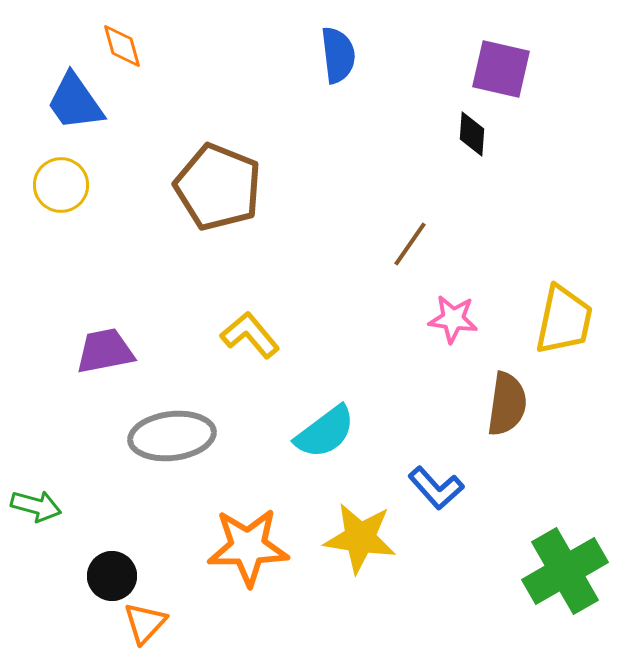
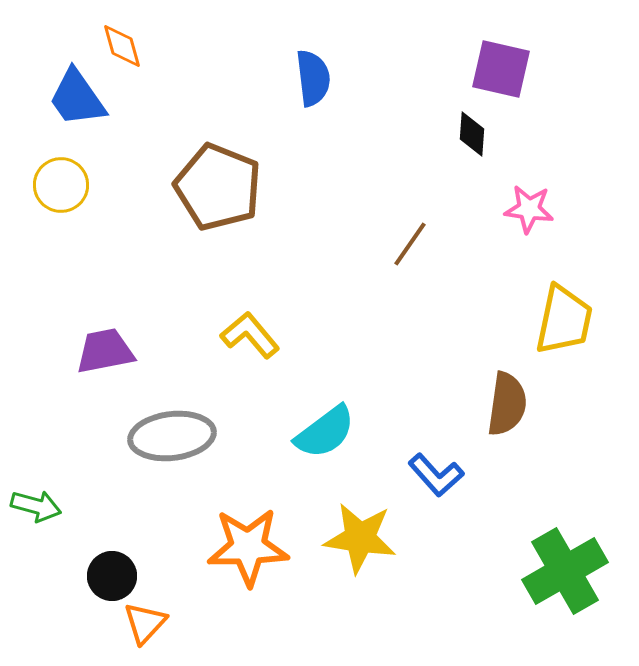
blue semicircle: moved 25 px left, 23 px down
blue trapezoid: moved 2 px right, 4 px up
pink star: moved 76 px right, 110 px up
blue L-shape: moved 13 px up
